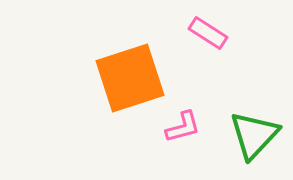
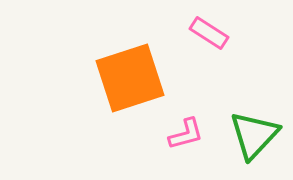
pink rectangle: moved 1 px right
pink L-shape: moved 3 px right, 7 px down
